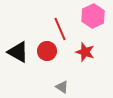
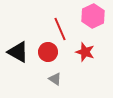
red circle: moved 1 px right, 1 px down
gray triangle: moved 7 px left, 8 px up
